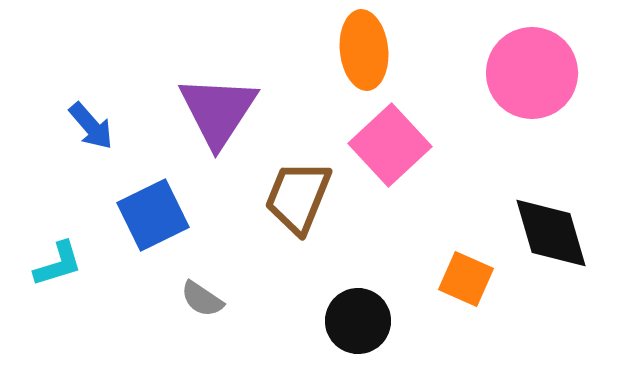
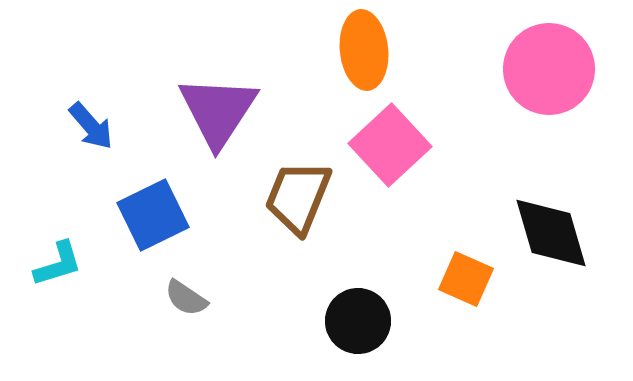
pink circle: moved 17 px right, 4 px up
gray semicircle: moved 16 px left, 1 px up
